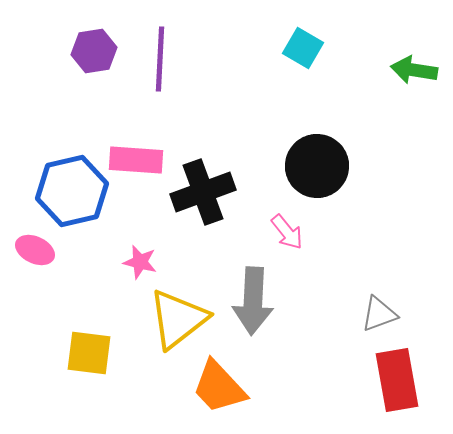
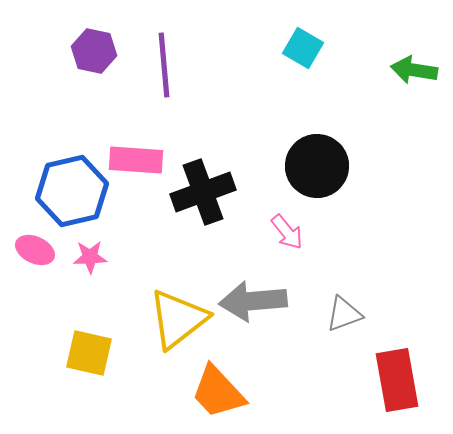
purple hexagon: rotated 21 degrees clockwise
purple line: moved 4 px right, 6 px down; rotated 8 degrees counterclockwise
pink star: moved 50 px left, 5 px up; rotated 16 degrees counterclockwise
gray arrow: rotated 82 degrees clockwise
gray triangle: moved 35 px left
yellow square: rotated 6 degrees clockwise
orange trapezoid: moved 1 px left, 5 px down
